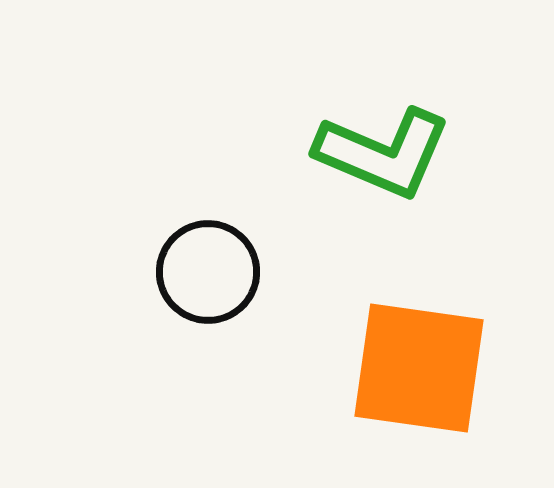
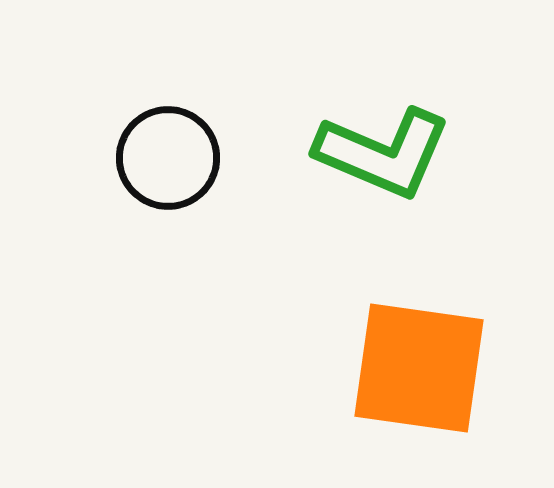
black circle: moved 40 px left, 114 px up
